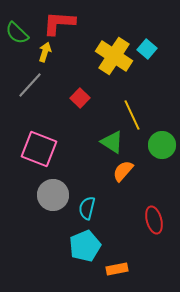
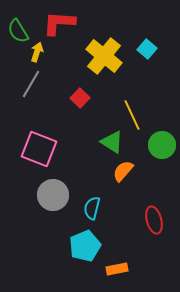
green semicircle: moved 1 px right, 2 px up; rotated 15 degrees clockwise
yellow arrow: moved 8 px left
yellow cross: moved 10 px left; rotated 6 degrees clockwise
gray line: moved 1 px right, 1 px up; rotated 12 degrees counterclockwise
cyan semicircle: moved 5 px right
